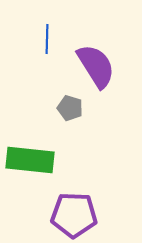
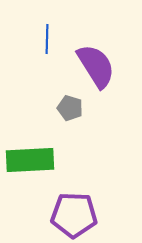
green rectangle: rotated 9 degrees counterclockwise
